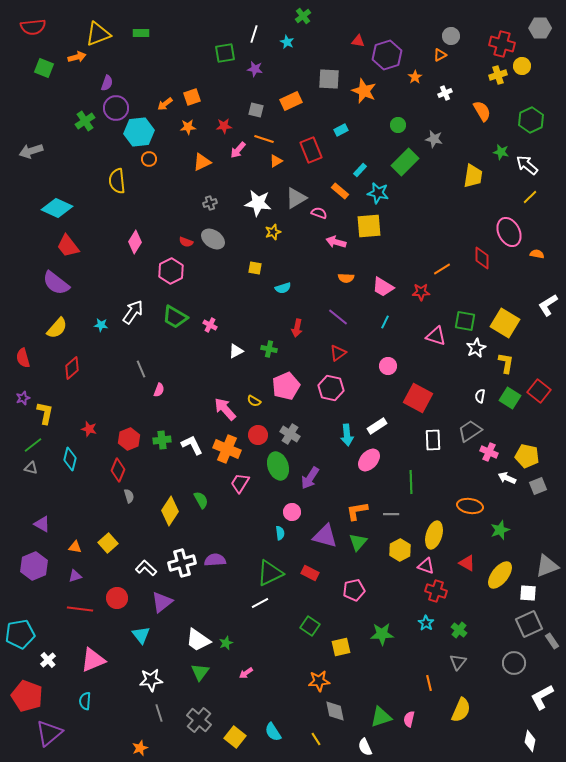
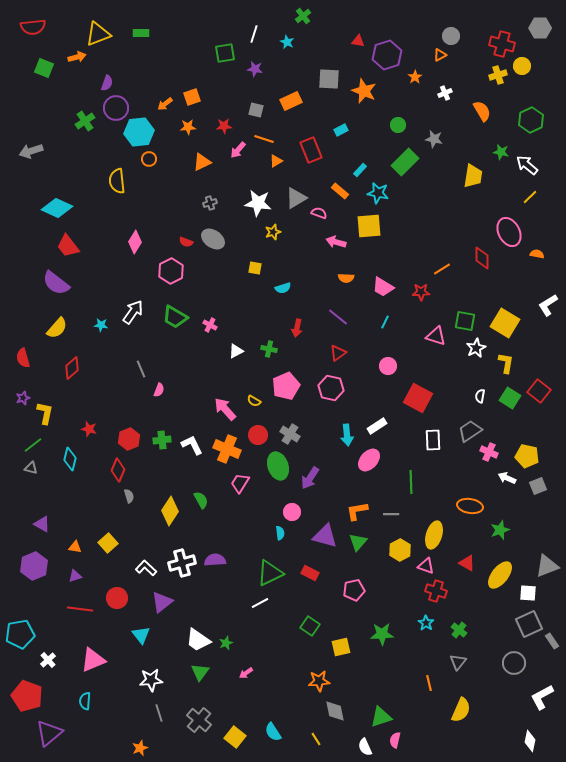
pink semicircle at (409, 719): moved 14 px left, 21 px down
